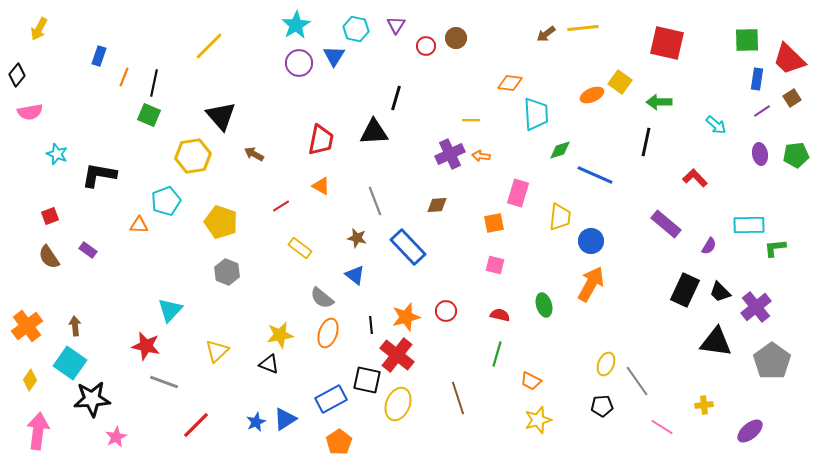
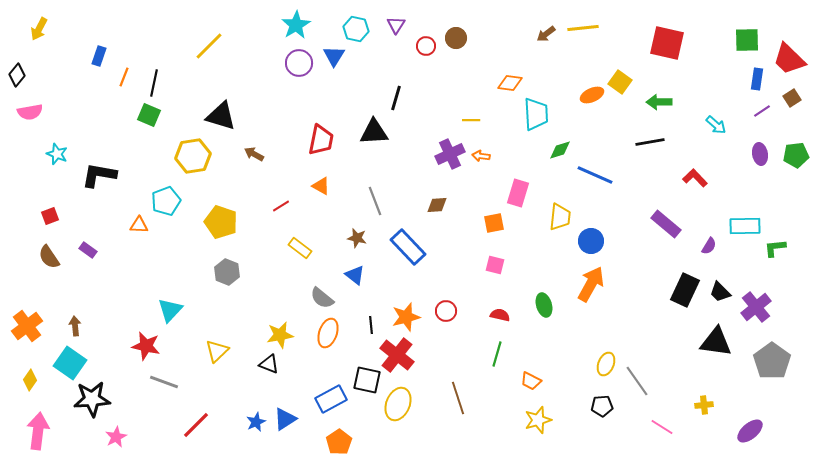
black triangle at (221, 116): rotated 32 degrees counterclockwise
black line at (646, 142): moved 4 px right; rotated 68 degrees clockwise
cyan rectangle at (749, 225): moved 4 px left, 1 px down
